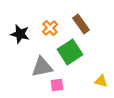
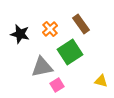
orange cross: moved 1 px down
pink square: rotated 24 degrees counterclockwise
